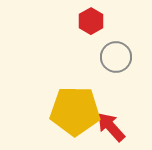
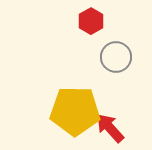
red arrow: moved 1 px left, 1 px down
